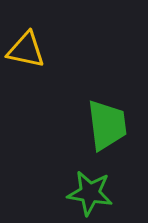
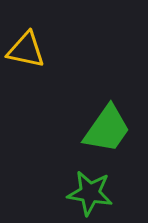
green trapezoid: moved 4 px down; rotated 42 degrees clockwise
